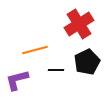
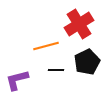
orange line: moved 11 px right, 4 px up
